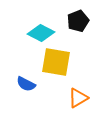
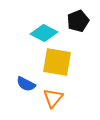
cyan diamond: moved 3 px right
yellow square: moved 1 px right
orange triangle: moved 25 px left; rotated 20 degrees counterclockwise
